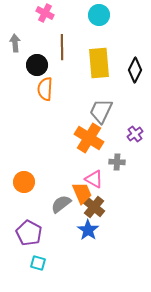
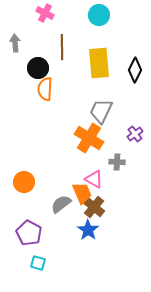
black circle: moved 1 px right, 3 px down
